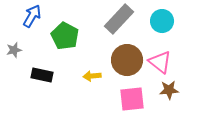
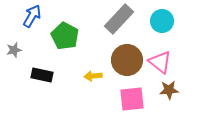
yellow arrow: moved 1 px right
